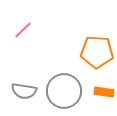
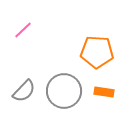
gray semicircle: rotated 55 degrees counterclockwise
